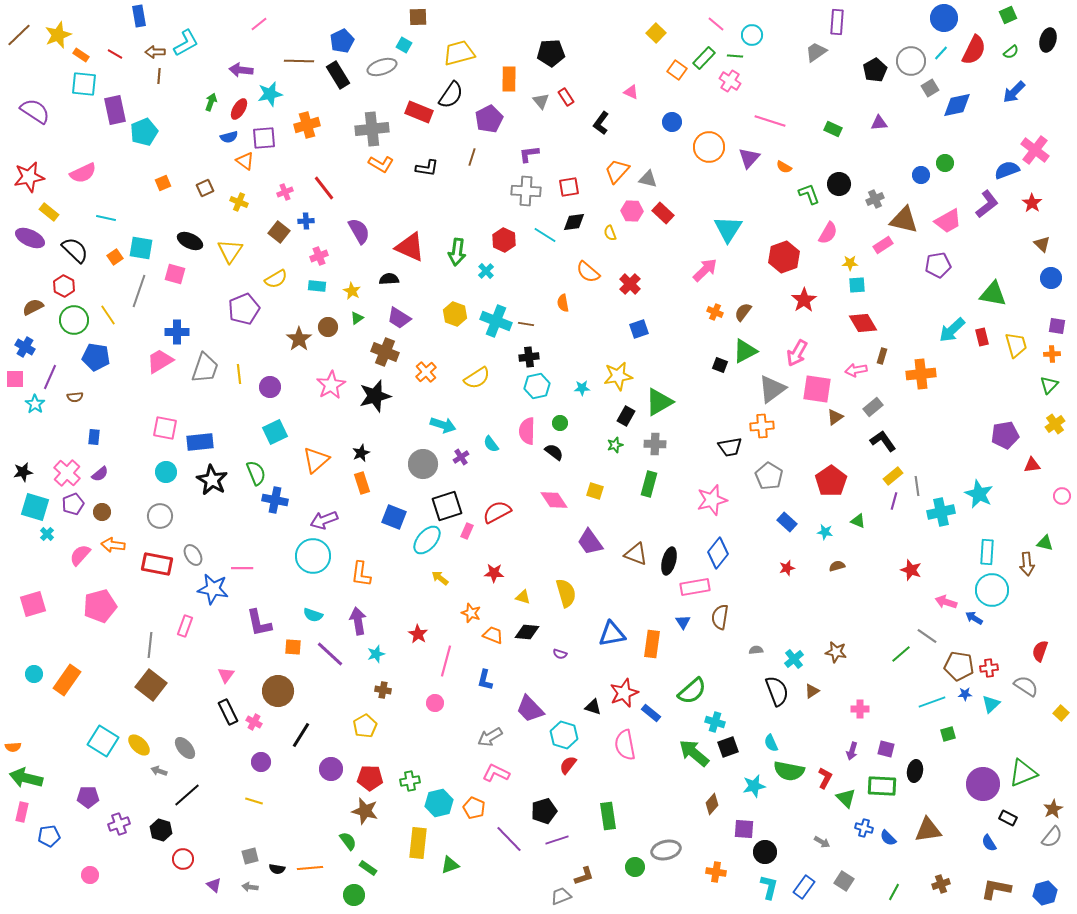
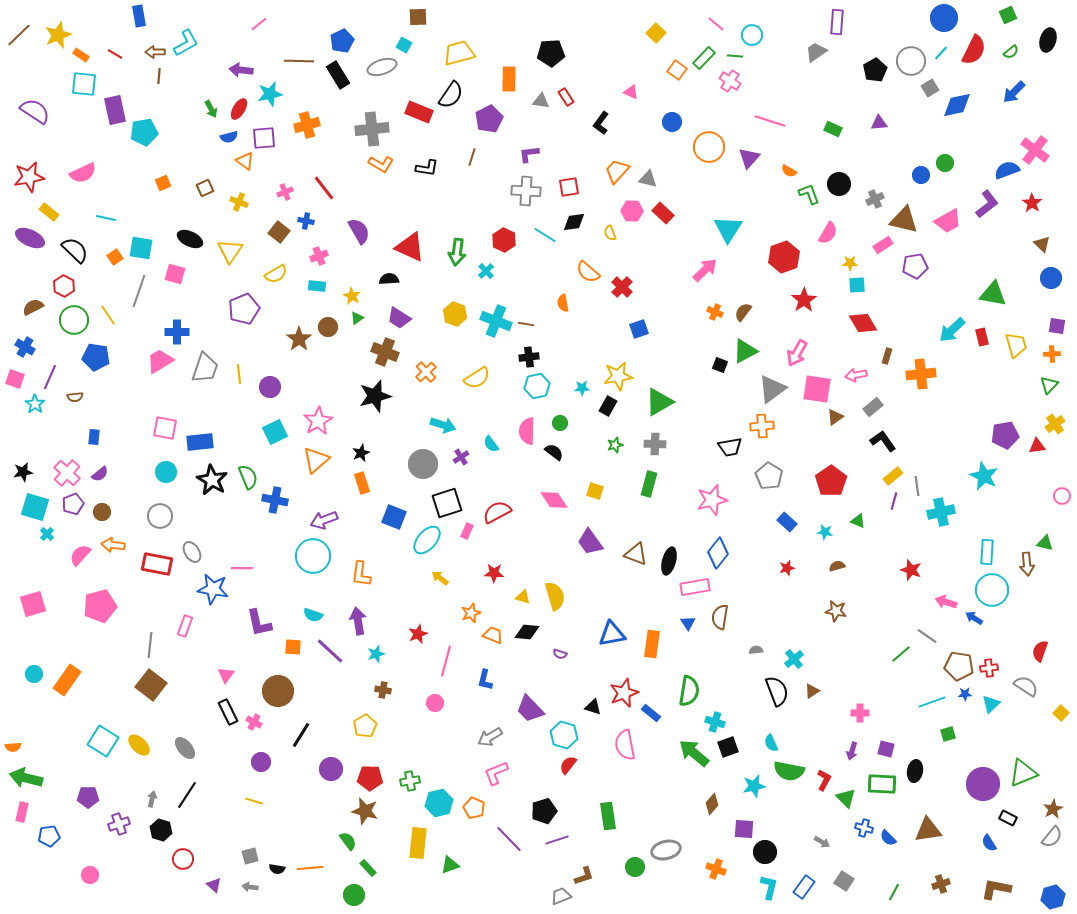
gray triangle at (541, 101): rotated 42 degrees counterclockwise
green arrow at (211, 102): moved 7 px down; rotated 132 degrees clockwise
cyan pentagon at (144, 132): rotated 12 degrees clockwise
orange semicircle at (784, 167): moved 5 px right, 4 px down
blue cross at (306, 221): rotated 14 degrees clockwise
black ellipse at (190, 241): moved 2 px up
purple pentagon at (938, 265): moved 23 px left, 1 px down
yellow semicircle at (276, 279): moved 5 px up
red cross at (630, 284): moved 8 px left, 3 px down
yellow star at (352, 291): moved 5 px down
brown rectangle at (882, 356): moved 5 px right
pink arrow at (856, 370): moved 5 px down
pink square at (15, 379): rotated 18 degrees clockwise
pink star at (331, 385): moved 13 px left, 36 px down
black rectangle at (626, 416): moved 18 px left, 10 px up
red triangle at (1032, 465): moved 5 px right, 19 px up
green semicircle at (256, 473): moved 8 px left, 4 px down
cyan star at (979, 494): moved 5 px right, 18 px up
black square at (447, 506): moved 3 px up
gray ellipse at (193, 555): moved 1 px left, 3 px up
yellow semicircle at (566, 593): moved 11 px left, 3 px down
orange star at (471, 613): rotated 30 degrees clockwise
blue triangle at (683, 622): moved 5 px right, 1 px down
red star at (418, 634): rotated 18 degrees clockwise
brown star at (836, 652): moved 41 px up
purple line at (330, 654): moved 3 px up
green semicircle at (692, 691): moved 3 px left; rotated 40 degrees counterclockwise
pink cross at (860, 709): moved 4 px down
gray arrow at (159, 771): moved 7 px left, 28 px down; rotated 84 degrees clockwise
pink L-shape at (496, 773): rotated 48 degrees counterclockwise
red L-shape at (825, 778): moved 1 px left, 2 px down
green rectangle at (882, 786): moved 2 px up
black line at (187, 795): rotated 16 degrees counterclockwise
green rectangle at (368, 868): rotated 12 degrees clockwise
orange cross at (716, 872): moved 3 px up; rotated 12 degrees clockwise
blue hexagon at (1045, 893): moved 8 px right, 4 px down
